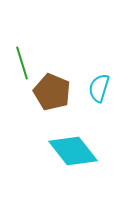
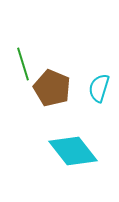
green line: moved 1 px right, 1 px down
brown pentagon: moved 4 px up
